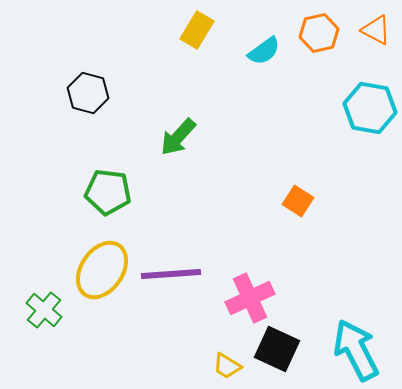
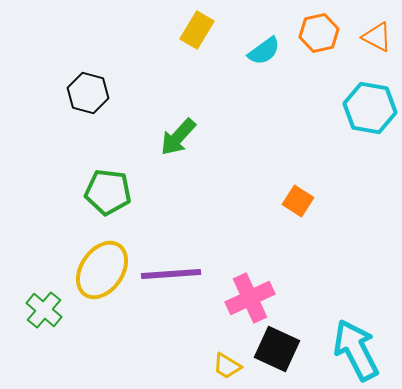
orange triangle: moved 1 px right, 7 px down
